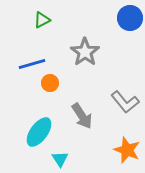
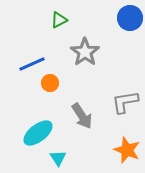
green triangle: moved 17 px right
blue line: rotated 8 degrees counterclockwise
gray L-shape: rotated 120 degrees clockwise
cyan ellipse: moved 1 px left, 1 px down; rotated 16 degrees clockwise
cyan triangle: moved 2 px left, 1 px up
